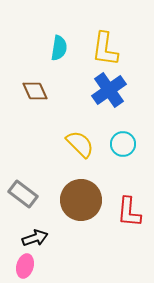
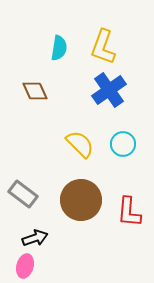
yellow L-shape: moved 2 px left, 2 px up; rotated 12 degrees clockwise
